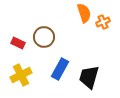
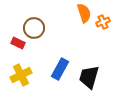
brown circle: moved 10 px left, 9 px up
